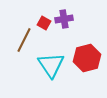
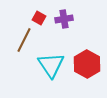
red square: moved 5 px left, 5 px up
red hexagon: moved 6 px down; rotated 16 degrees counterclockwise
